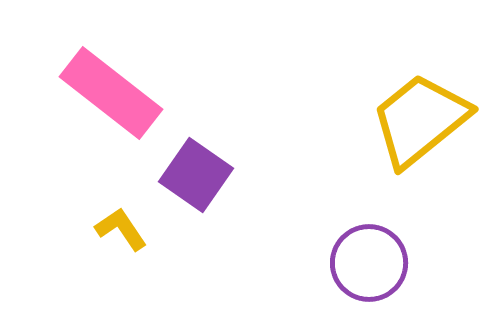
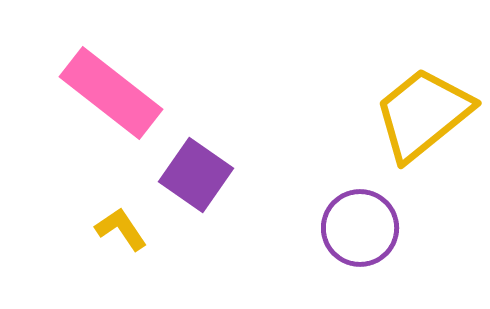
yellow trapezoid: moved 3 px right, 6 px up
purple circle: moved 9 px left, 35 px up
